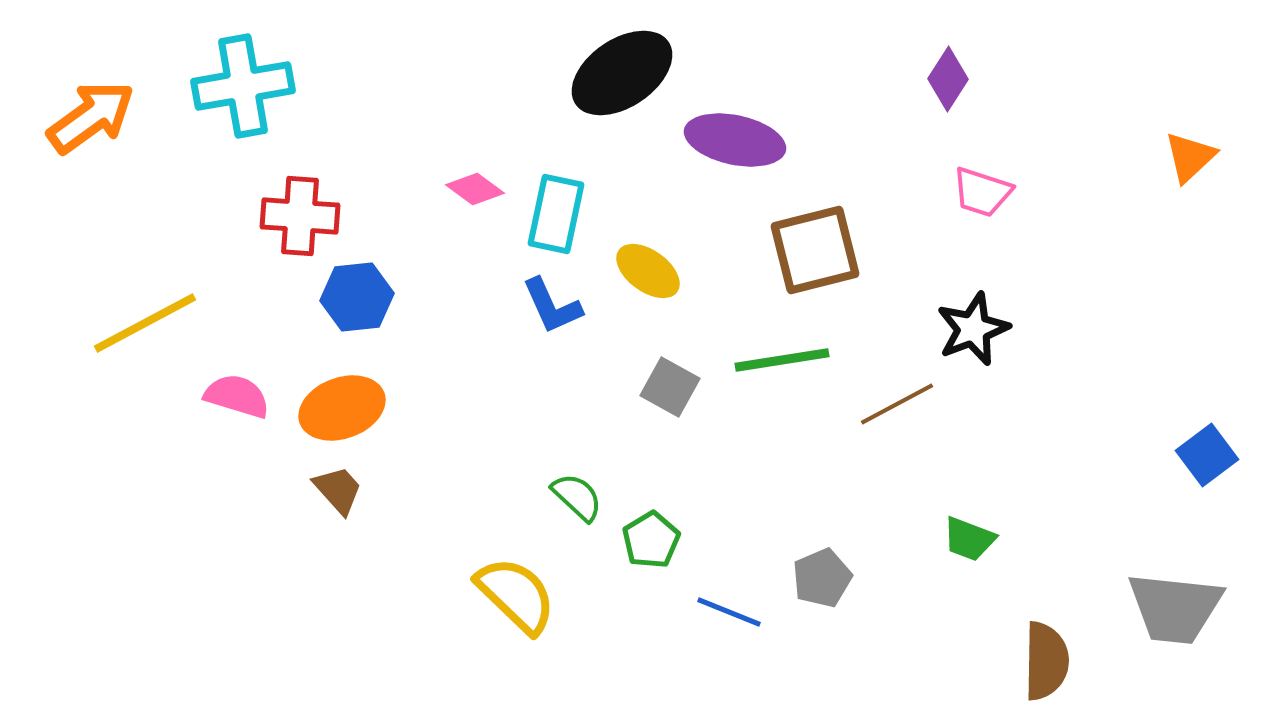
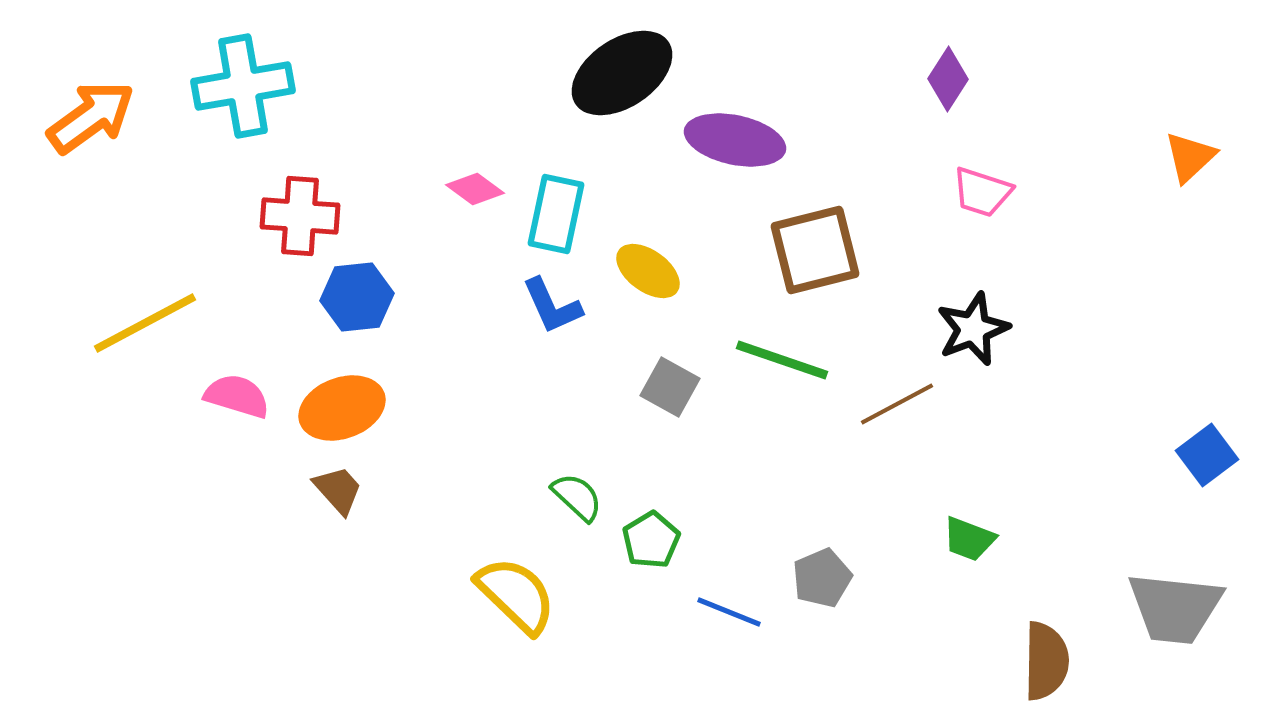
green line: rotated 28 degrees clockwise
